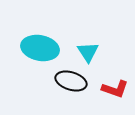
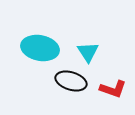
red L-shape: moved 2 px left
